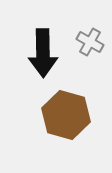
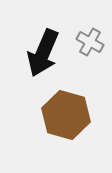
black arrow: rotated 24 degrees clockwise
